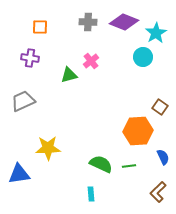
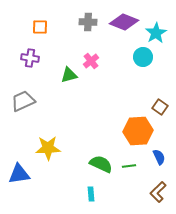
blue semicircle: moved 4 px left
